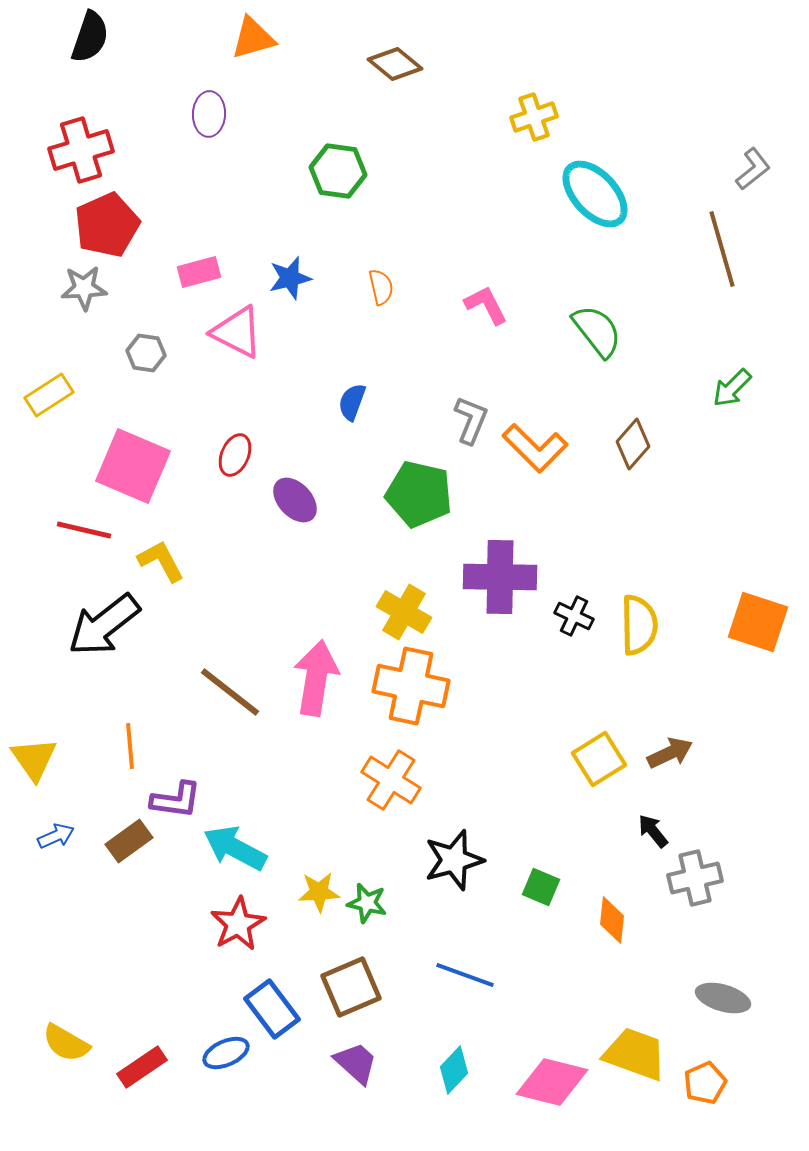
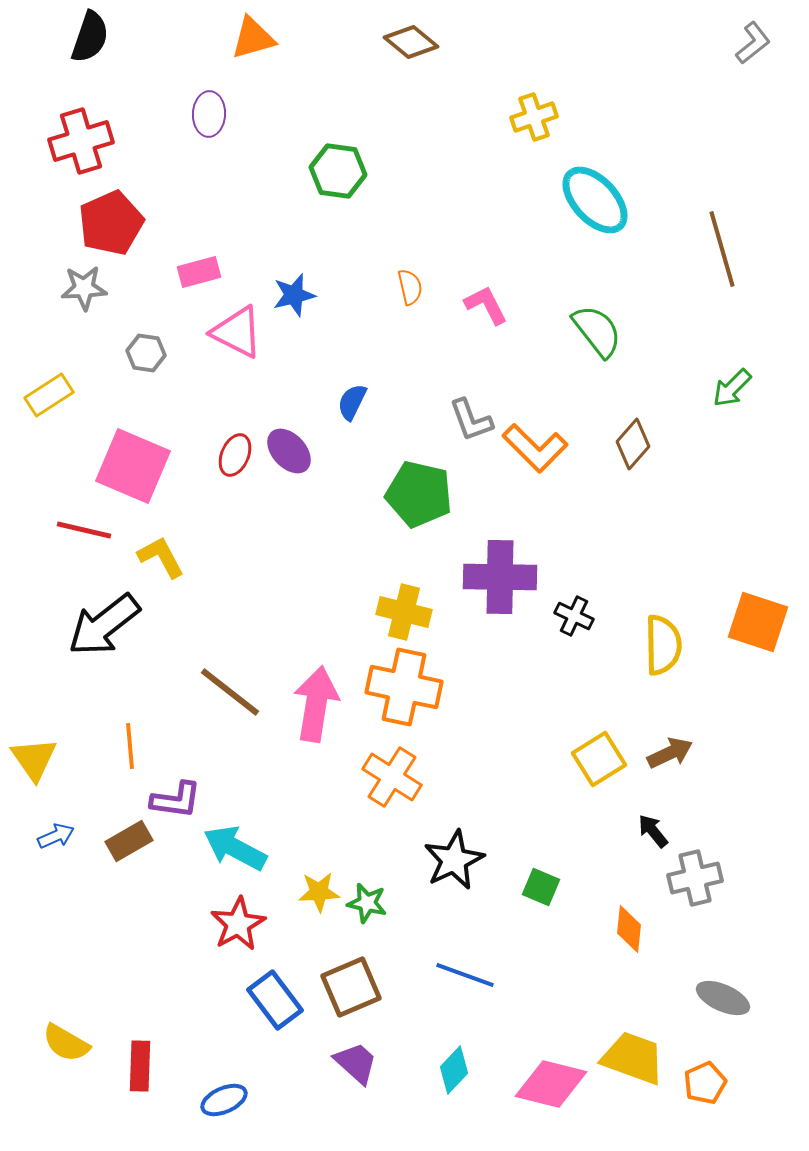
brown diamond at (395, 64): moved 16 px right, 22 px up
red cross at (81, 150): moved 9 px up
gray L-shape at (753, 169): moved 126 px up
cyan ellipse at (595, 194): moved 6 px down
red pentagon at (107, 225): moved 4 px right, 2 px up
blue star at (290, 278): moved 4 px right, 17 px down
orange semicircle at (381, 287): moved 29 px right
blue semicircle at (352, 402): rotated 6 degrees clockwise
gray L-shape at (471, 420): rotated 138 degrees clockwise
purple ellipse at (295, 500): moved 6 px left, 49 px up
yellow L-shape at (161, 561): moved 4 px up
yellow cross at (404, 612): rotated 16 degrees counterclockwise
yellow semicircle at (639, 625): moved 24 px right, 20 px down
pink arrow at (316, 678): moved 26 px down
orange cross at (411, 686): moved 7 px left, 1 px down
orange cross at (391, 780): moved 1 px right, 3 px up
brown rectangle at (129, 841): rotated 6 degrees clockwise
black star at (454, 860): rotated 10 degrees counterclockwise
orange diamond at (612, 920): moved 17 px right, 9 px down
gray ellipse at (723, 998): rotated 8 degrees clockwise
blue rectangle at (272, 1009): moved 3 px right, 9 px up
blue ellipse at (226, 1053): moved 2 px left, 47 px down
yellow trapezoid at (635, 1054): moved 2 px left, 4 px down
red rectangle at (142, 1067): moved 2 px left, 1 px up; rotated 54 degrees counterclockwise
pink diamond at (552, 1082): moved 1 px left, 2 px down
